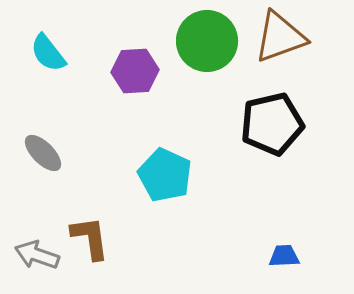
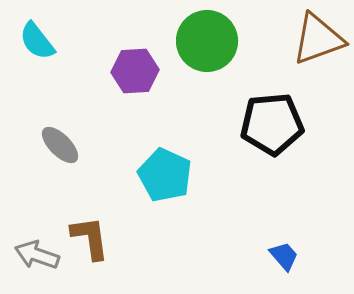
brown triangle: moved 38 px right, 2 px down
cyan semicircle: moved 11 px left, 12 px up
black pentagon: rotated 8 degrees clockwise
gray ellipse: moved 17 px right, 8 px up
blue trapezoid: rotated 52 degrees clockwise
